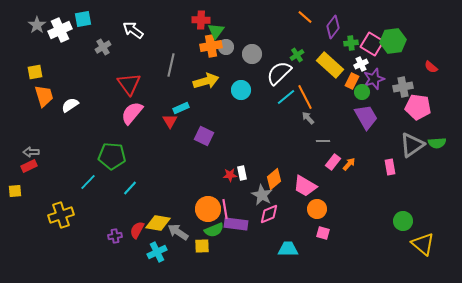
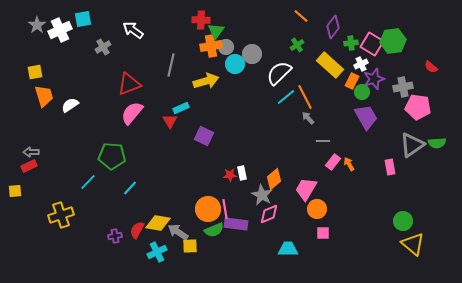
orange line at (305, 17): moved 4 px left, 1 px up
green cross at (297, 55): moved 10 px up
red triangle at (129, 84): rotated 45 degrees clockwise
cyan circle at (241, 90): moved 6 px left, 26 px up
orange arrow at (349, 164): rotated 72 degrees counterclockwise
pink trapezoid at (305, 186): moved 1 px right, 3 px down; rotated 90 degrees clockwise
pink square at (323, 233): rotated 16 degrees counterclockwise
yellow triangle at (423, 244): moved 10 px left
yellow square at (202, 246): moved 12 px left
